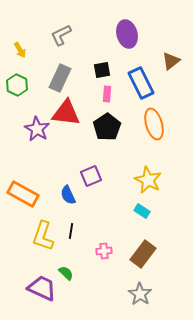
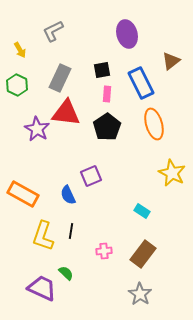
gray L-shape: moved 8 px left, 4 px up
yellow star: moved 24 px right, 7 px up
